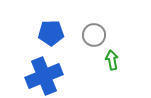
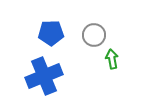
green arrow: moved 1 px up
